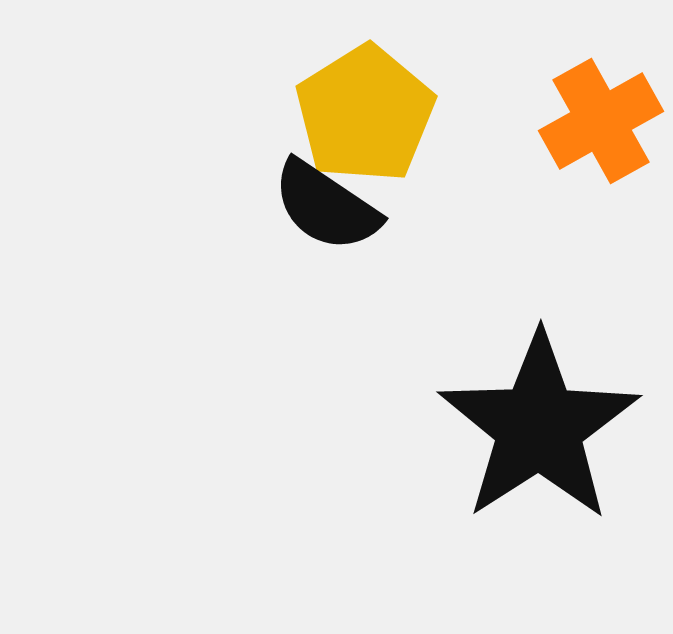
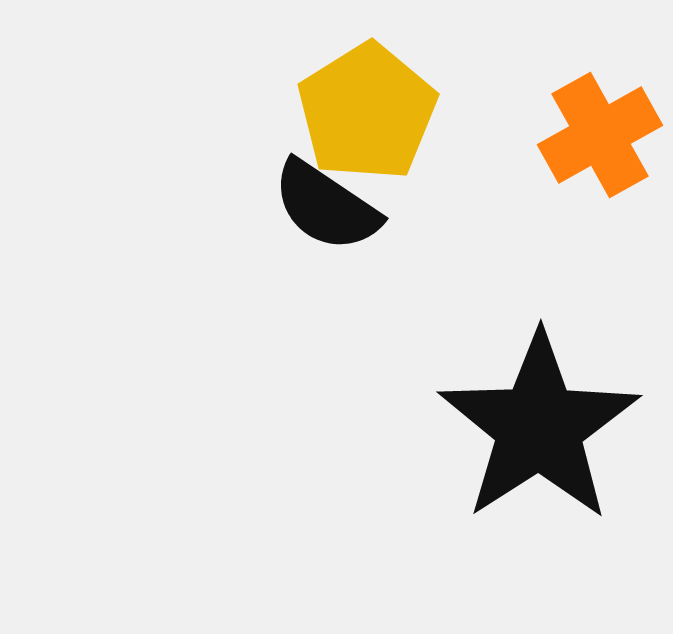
yellow pentagon: moved 2 px right, 2 px up
orange cross: moved 1 px left, 14 px down
